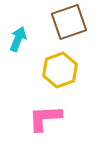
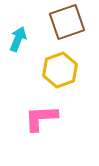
brown square: moved 2 px left
pink L-shape: moved 4 px left
